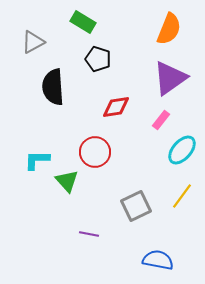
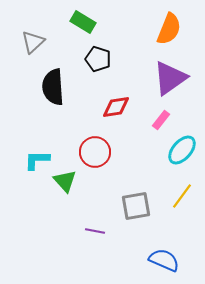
gray triangle: rotated 15 degrees counterclockwise
green triangle: moved 2 px left
gray square: rotated 16 degrees clockwise
purple line: moved 6 px right, 3 px up
blue semicircle: moved 6 px right; rotated 12 degrees clockwise
